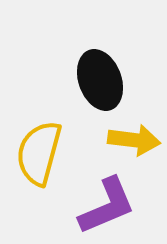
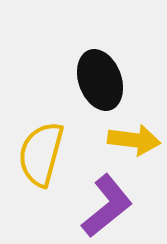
yellow semicircle: moved 2 px right, 1 px down
purple L-shape: rotated 16 degrees counterclockwise
